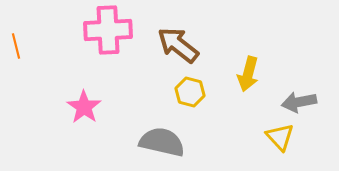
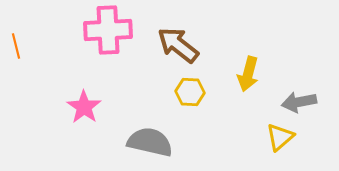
yellow hexagon: rotated 12 degrees counterclockwise
yellow triangle: rotated 32 degrees clockwise
gray semicircle: moved 12 px left
